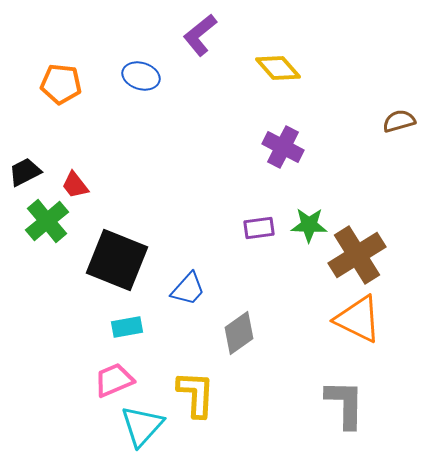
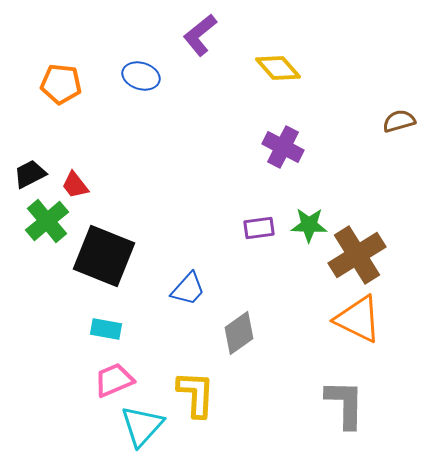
black trapezoid: moved 5 px right, 2 px down
black square: moved 13 px left, 4 px up
cyan rectangle: moved 21 px left, 2 px down; rotated 20 degrees clockwise
